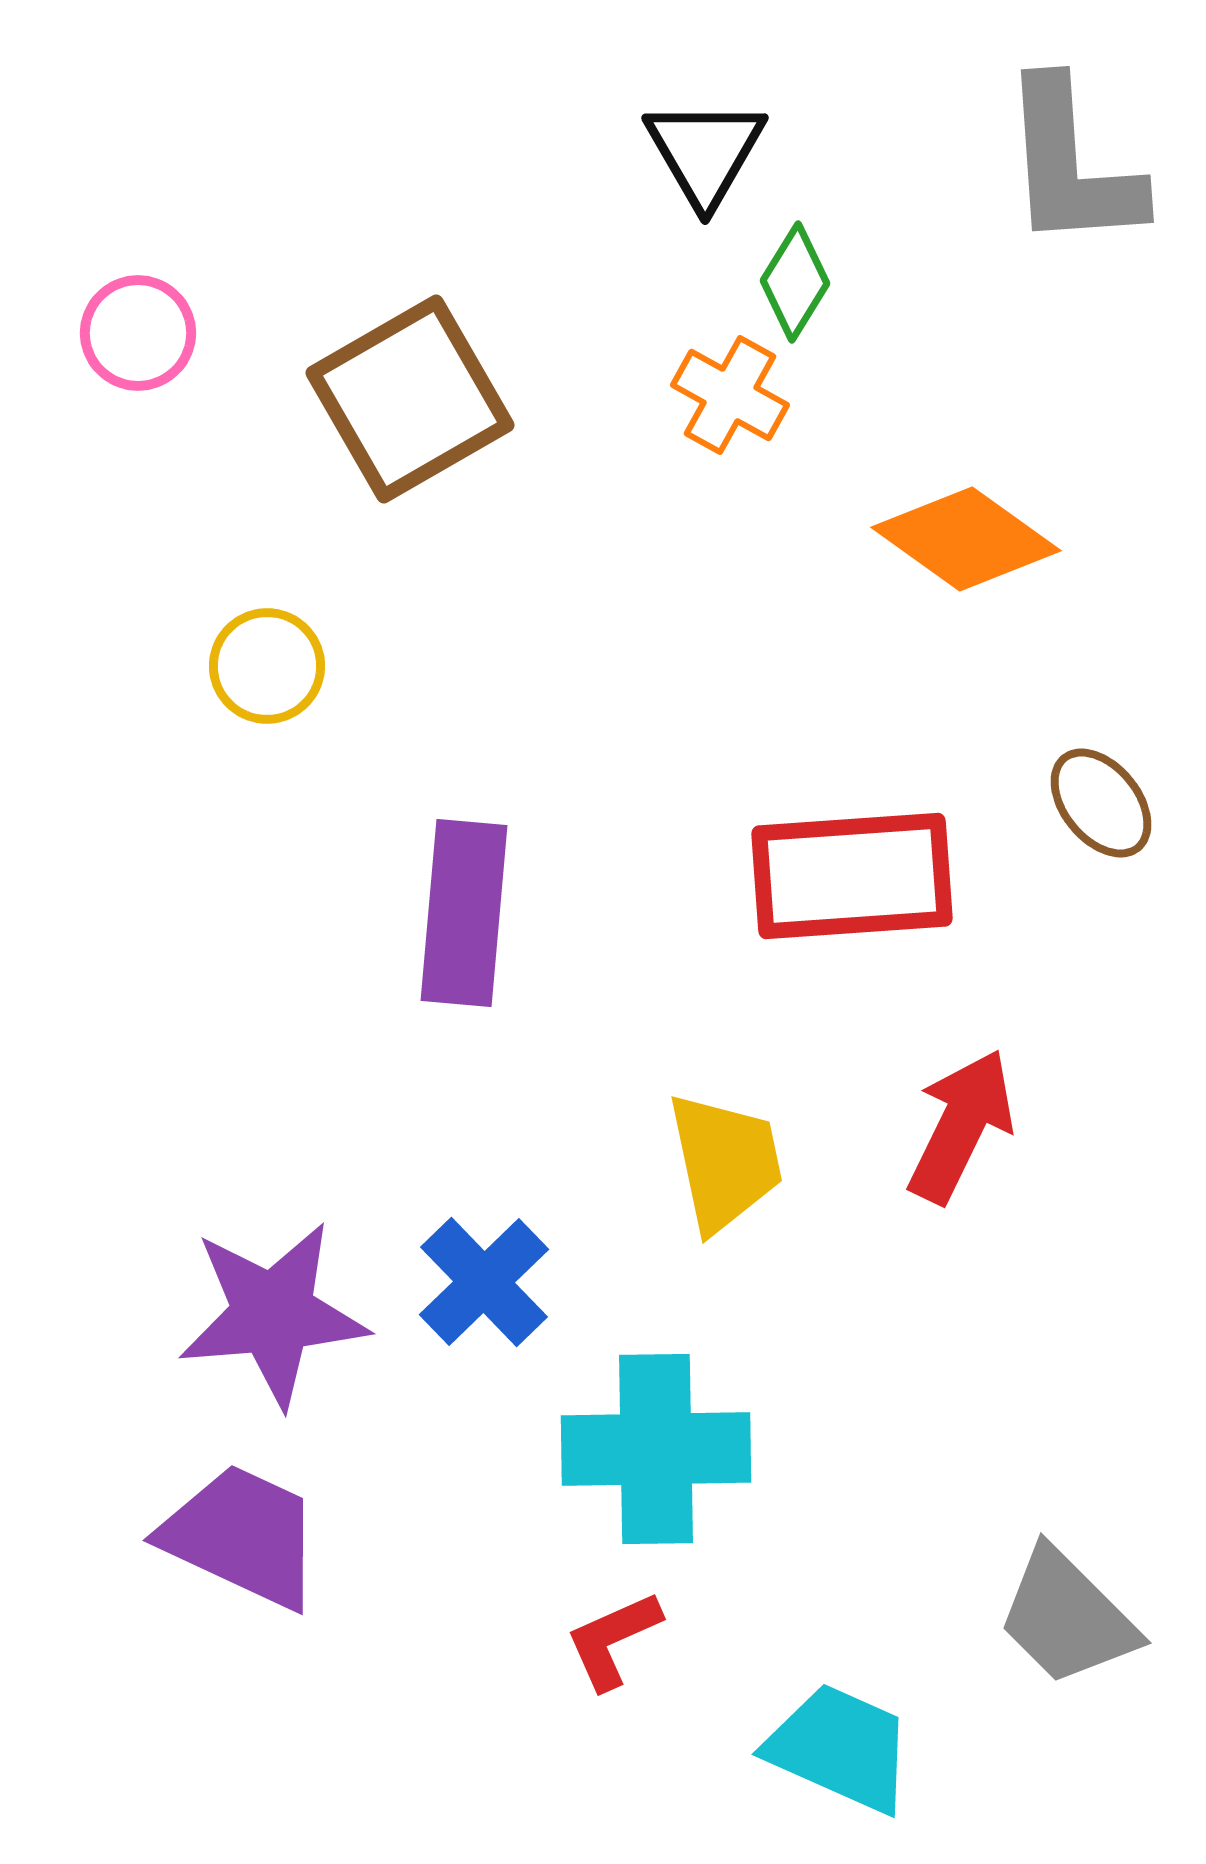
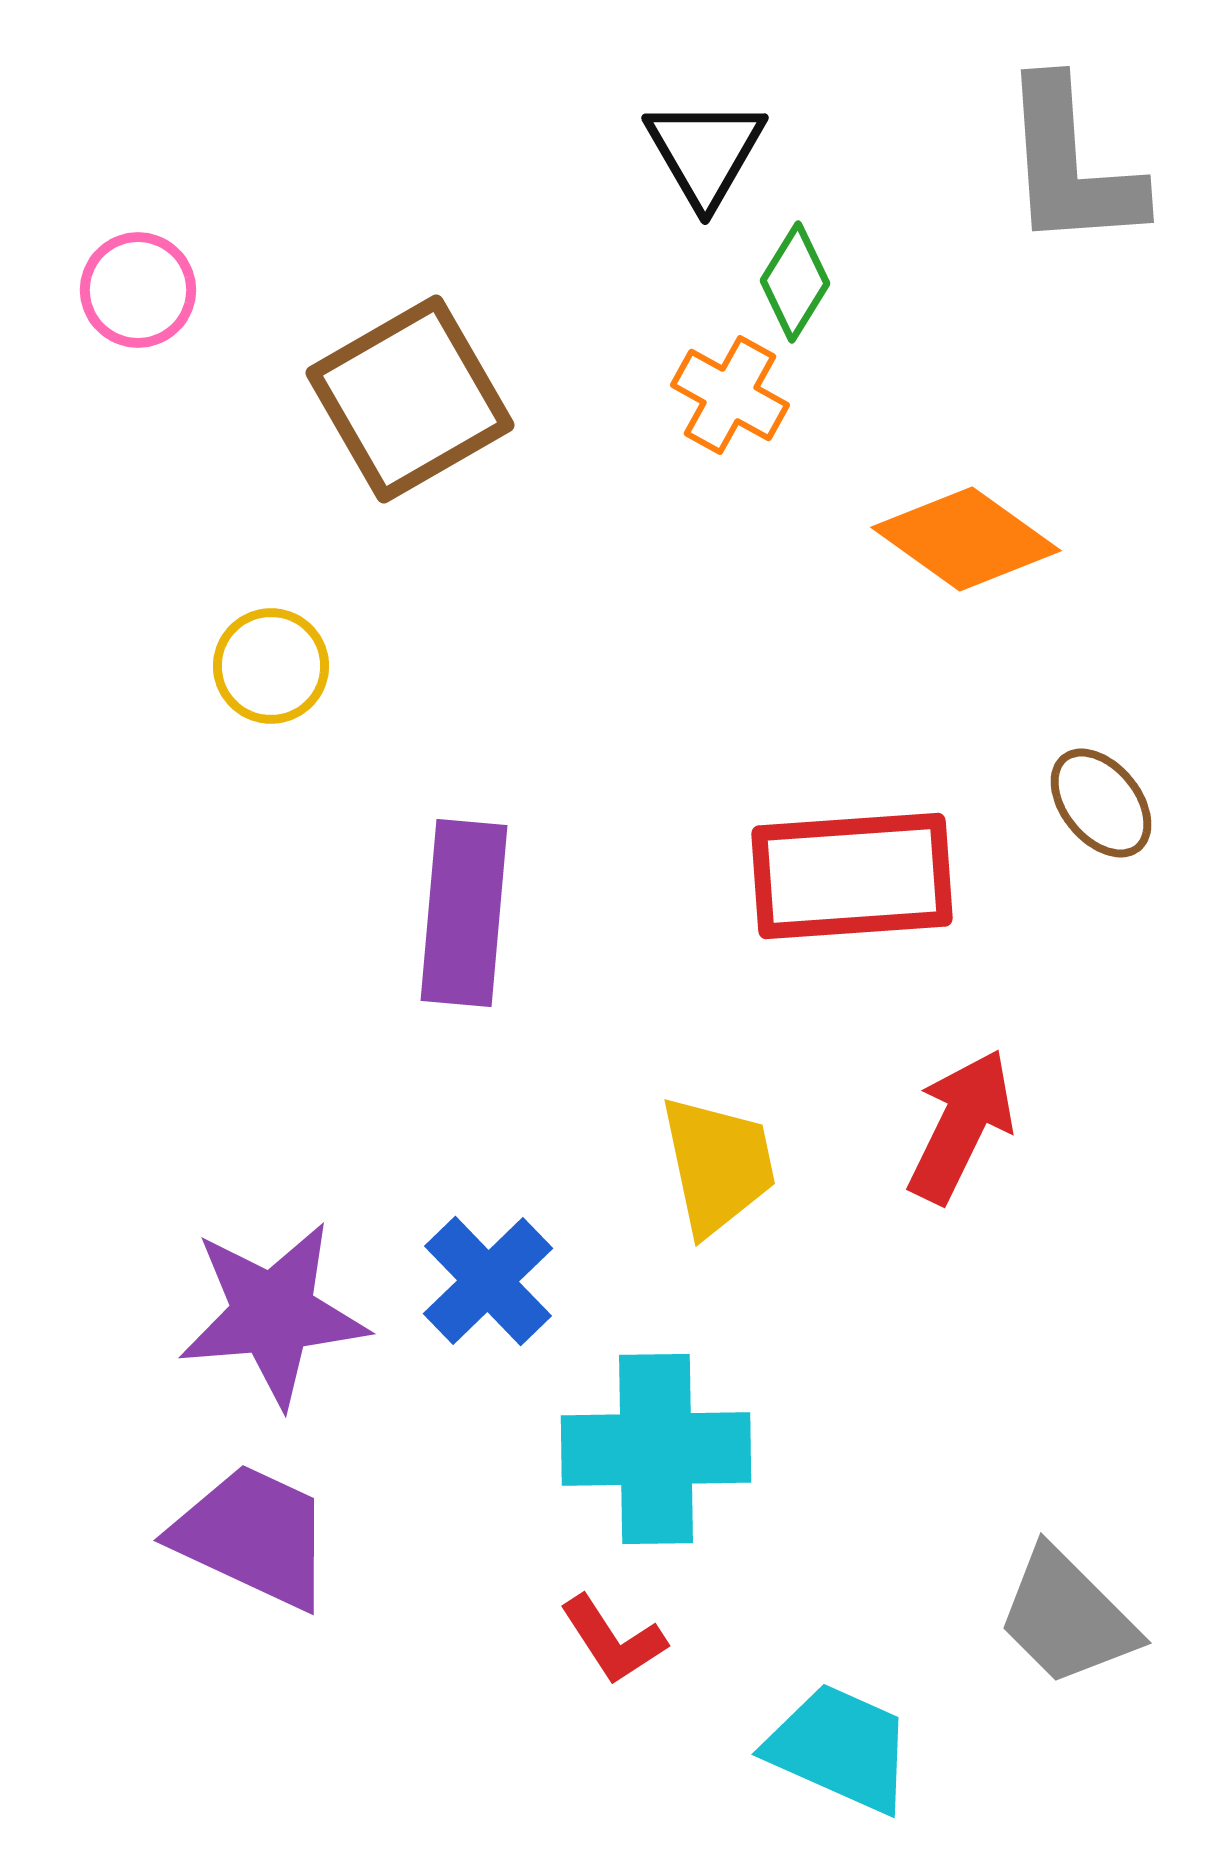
pink circle: moved 43 px up
yellow circle: moved 4 px right
yellow trapezoid: moved 7 px left, 3 px down
blue cross: moved 4 px right, 1 px up
purple trapezoid: moved 11 px right
red L-shape: rotated 99 degrees counterclockwise
